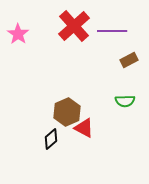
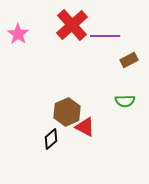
red cross: moved 2 px left, 1 px up
purple line: moved 7 px left, 5 px down
red triangle: moved 1 px right, 1 px up
